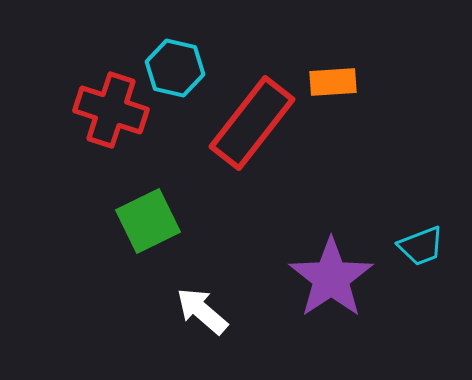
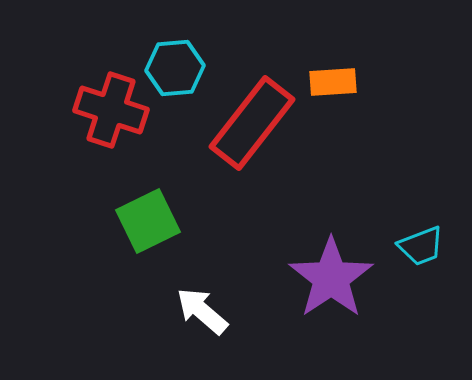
cyan hexagon: rotated 18 degrees counterclockwise
